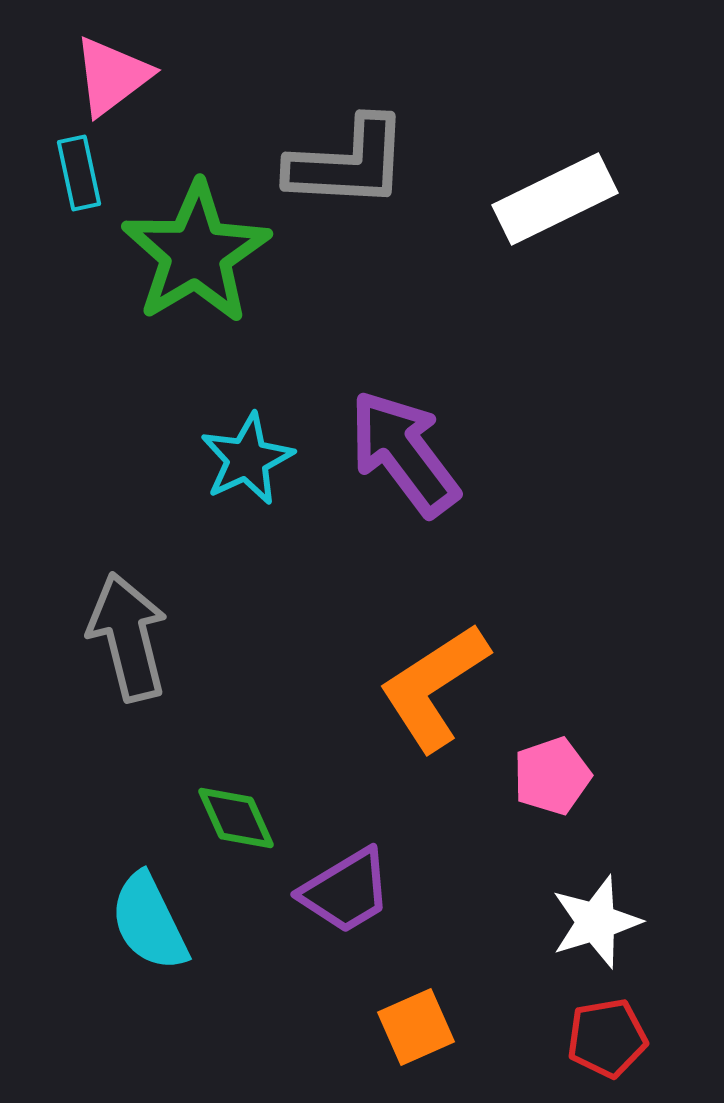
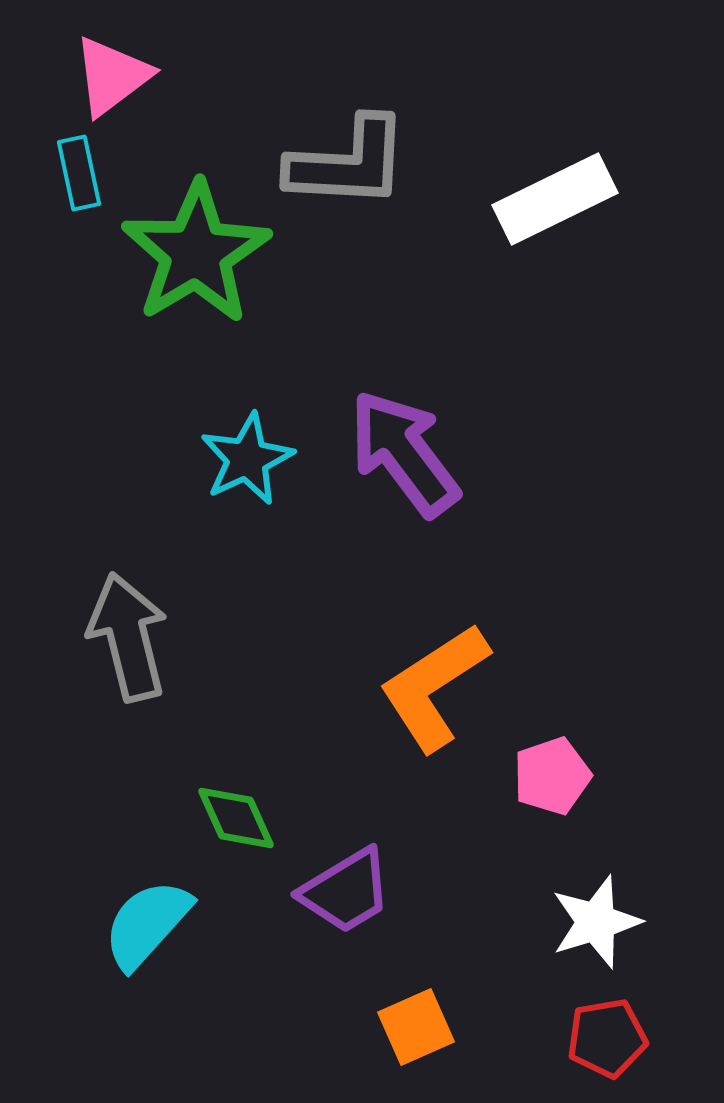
cyan semicircle: moved 2 px left, 2 px down; rotated 68 degrees clockwise
